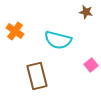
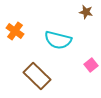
brown rectangle: rotated 32 degrees counterclockwise
